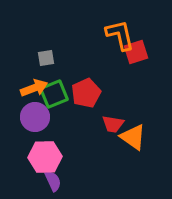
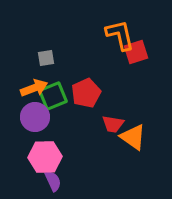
green square: moved 1 px left, 2 px down
